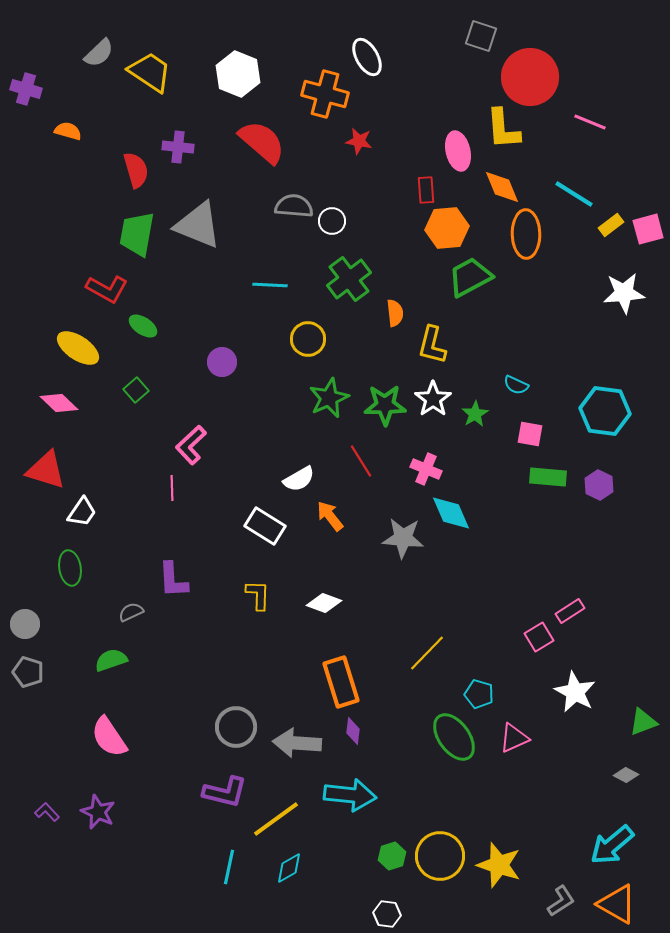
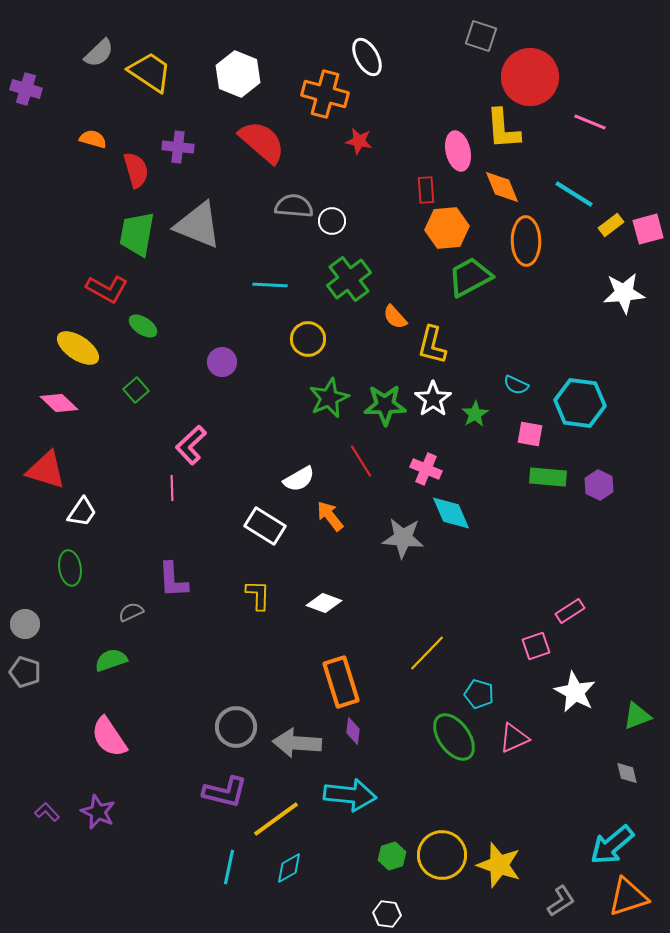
orange semicircle at (68, 131): moved 25 px right, 8 px down
orange ellipse at (526, 234): moved 7 px down
orange semicircle at (395, 313): moved 4 px down; rotated 144 degrees clockwise
cyan hexagon at (605, 411): moved 25 px left, 8 px up
pink square at (539, 637): moved 3 px left, 9 px down; rotated 12 degrees clockwise
gray pentagon at (28, 672): moved 3 px left
green triangle at (643, 722): moved 6 px left, 6 px up
gray diamond at (626, 775): moved 1 px right, 2 px up; rotated 50 degrees clockwise
yellow circle at (440, 856): moved 2 px right, 1 px up
orange triangle at (617, 904): moved 11 px right, 7 px up; rotated 48 degrees counterclockwise
